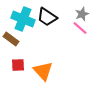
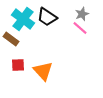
cyan cross: rotated 15 degrees clockwise
